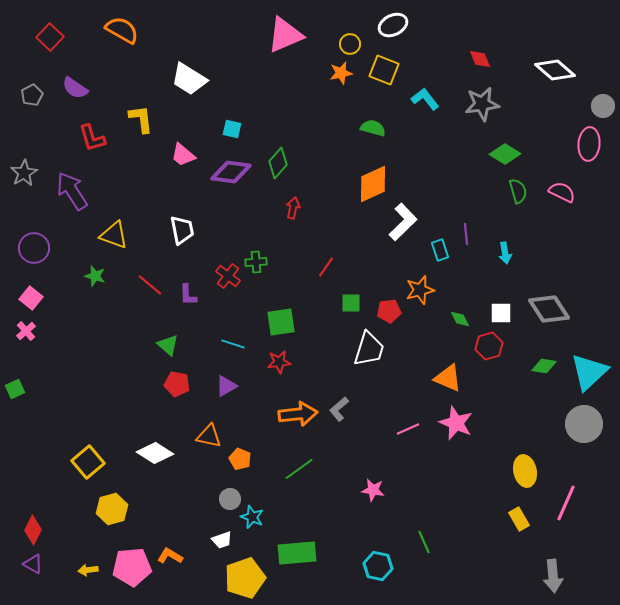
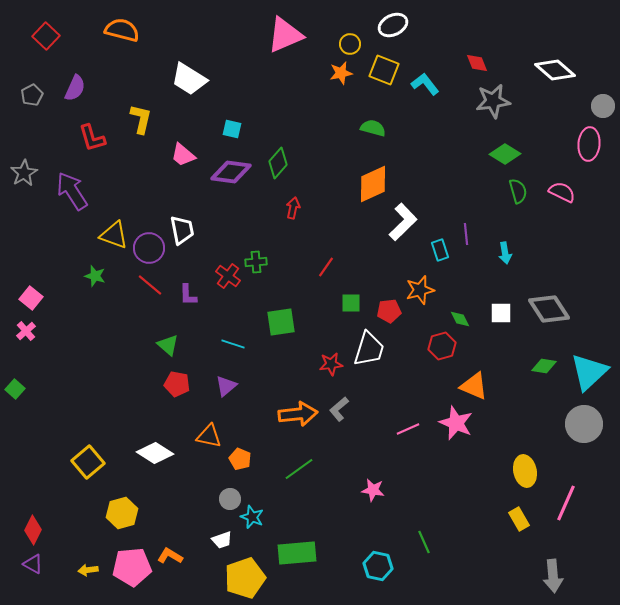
orange semicircle at (122, 30): rotated 16 degrees counterclockwise
red square at (50, 37): moved 4 px left, 1 px up
red diamond at (480, 59): moved 3 px left, 4 px down
purple semicircle at (75, 88): rotated 100 degrees counterclockwise
cyan L-shape at (425, 99): moved 15 px up
gray star at (482, 104): moved 11 px right, 3 px up
yellow L-shape at (141, 119): rotated 20 degrees clockwise
purple circle at (34, 248): moved 115 px right
red hexagon at (489, 346): moved 47 px left
red star at (279, 362): moved 52 px right, 2 px down
orange triangle at (448, 378): moved 26 px right, 8 px down
purple triangle at (226, 386): rotated 10 degrees counterclockwise
green square at (15, 389): rotated 24 degrees counterclockwise
yellow hexagon at (112, 509): moved 10 px right, 4 px down
